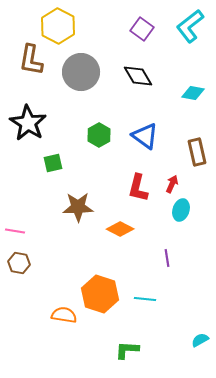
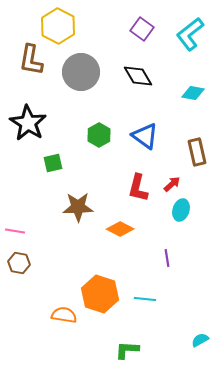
cyan L-shape: moved 8 px down
red arrow: rotated 24 degrees clockwise
